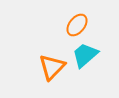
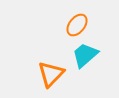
orange triangle: moved 1 px left, 7 px down
